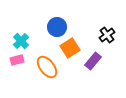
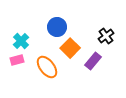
black cross: moved 1 px left, 1 px down
orange square: rotated 12 degrees counterclockwise
